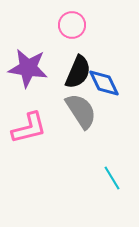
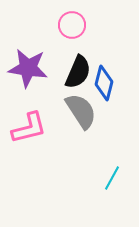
blue diamond: rotated 40 degrees clockwise
cyan line: rotated 60 degrees clockwise
